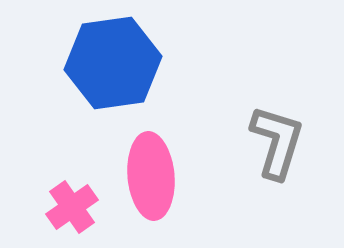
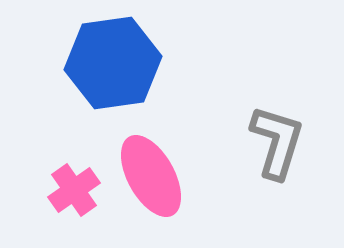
pink ellipse: rotated 24 degrees counterclockwise
pink cross: moved 2 px right, 17 px up
